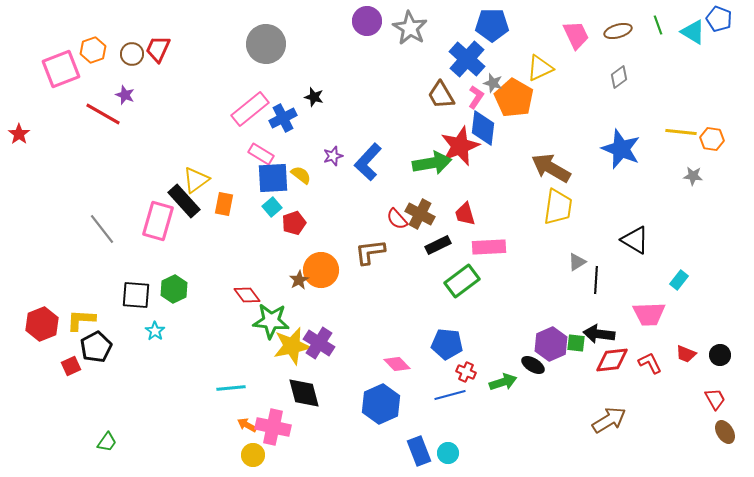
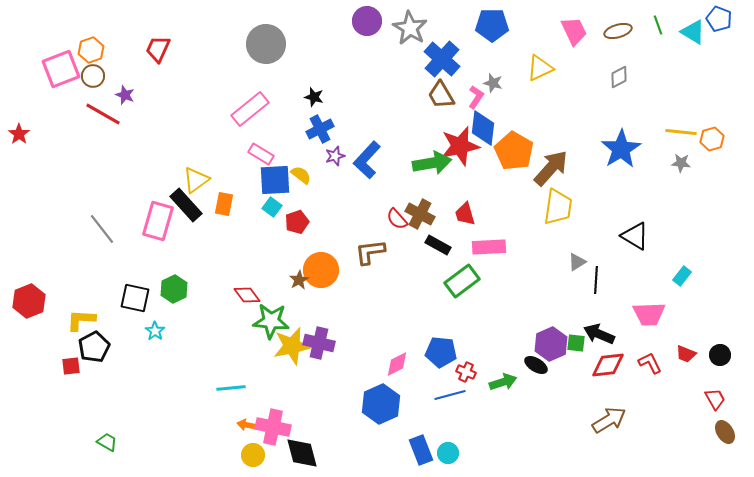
pink trapezoid at (576, 35): moved 2 px left, 4 px up
orange hexagon at (93, 50): moved 2 px left
brown circle at (132, 54): moved 39 px left, 22 px down
blue cross at (467, 59): moved 25 px left
gray diamond at (619, 77): rotated 10 degrees clockwise
orange pentagon at (514, 98): moved 53 px down
blue cross at (283, 118): moved 37 px right, 11 px down
orange hexagon at (712, 139): rotated 25 degrees counterclockwise
red star at (460, 146): rotated 9 degrees clockwise
blue star at (621, 149): rotated 18 degrees clockwise
purple star at (333, 156): moved 2 px right
blue L-shape at (368, 162): moved 1 px left, 2 px up
brown arrow at (551, 168): rotated 102 degrees clockwise
gray star at (693, 176): moved 12 px left, 13 px up
blue square at (273, 178): moved 2 px right, 2 px down
black rectangle at (184, 201): moved 2 px right, 4 px down
cyan square at (272, 207): rotated 12 degrees counterclockwise
red pentagon at (294, 223): moved 3 px right, 1 px up
black triangle at (635, 240): moved 4 px up
black rectangle at (438, 245): rotated 55 degrees clockwise
cyan rectangle at (679, 280): moved 3 px right, 4 px up
black square at (136, 295): moved 1 px left, 3 px down; rotated 8 degrees clockwise
red hexagon at (42, 324): moved 13 px left, 23 px up
black arrow at (599, 334): rotated 16 degrees clockwise
purple cross at (319, 343): rotated 20 degrees counterclockwise
blue pentagon at (447, 344): moved 6 px left, 8 px down
black pentagon at (96, 347): moved 2 px left
red diamond at (612, 360): moved 4 px left, 5 px down
pink diamond at (397, 364): rotated 72 degrees counterclockwise
black ellipse at (533, 365): moved 3 px right
red square at (71, 366): rotated 18 degrees clockwise
black diamond at (304, 393): moved 2 px left, 60 px down
orange arrow at (247, 425): rotated 18 degrees counterclockwise
green trapezoid at (107, 442): rotated 95 degrees counterclockwise
blue rectangle at (419, 451): moved 2 px right, 1 px up
